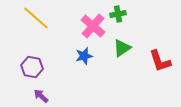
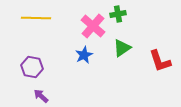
yellow line: rotated 40 degrees counterclockwise
blue star: moved 1 px up; rotated 12 degrees counterclockwise
